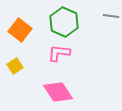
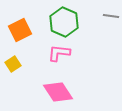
orange square: rotated 25 degrees clockwise
yellow square: moved 2 px left, 2 px up
